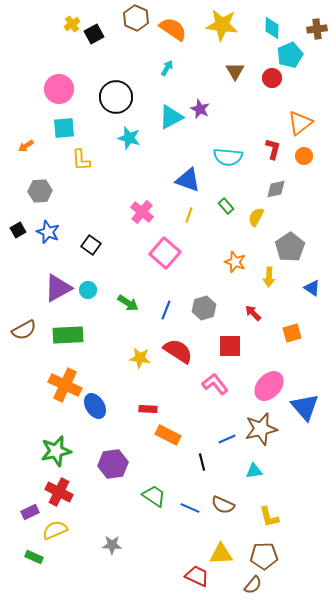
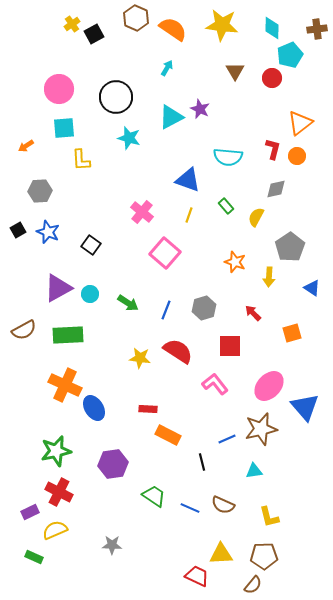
orange circle at (304, 156): moved 7 px left
cyan circle at (88, 290): moved 2 px right, 4 px down
blue ellipse at (95, 406): moved 1 px left, 2 px down
